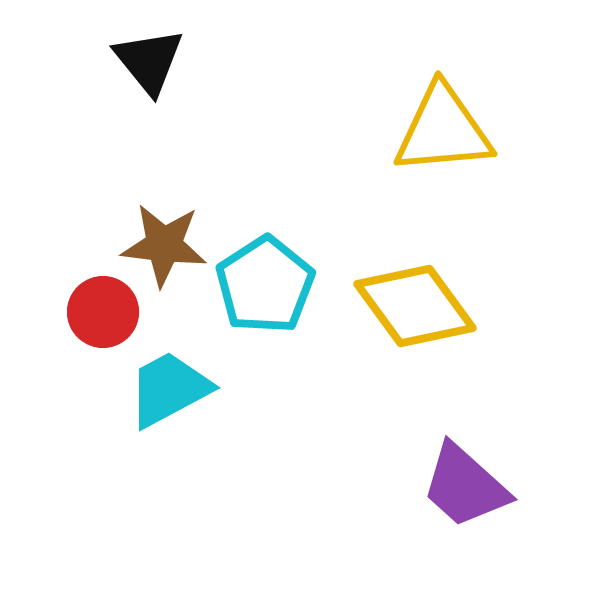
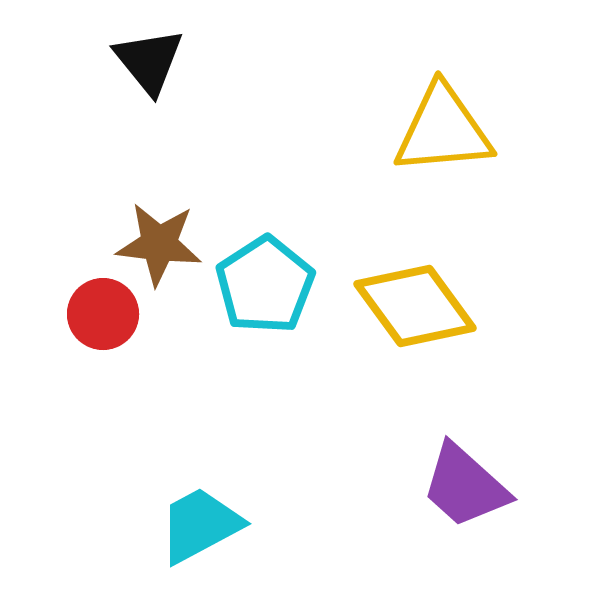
brown star: moved 5 px left, 1 px up
red circle: moved 2 px down
cyan trapezoid: moved 31 px right, 136 px down
